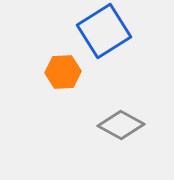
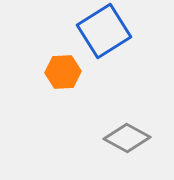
gray diamond: moved 6 px right, 13 px down
